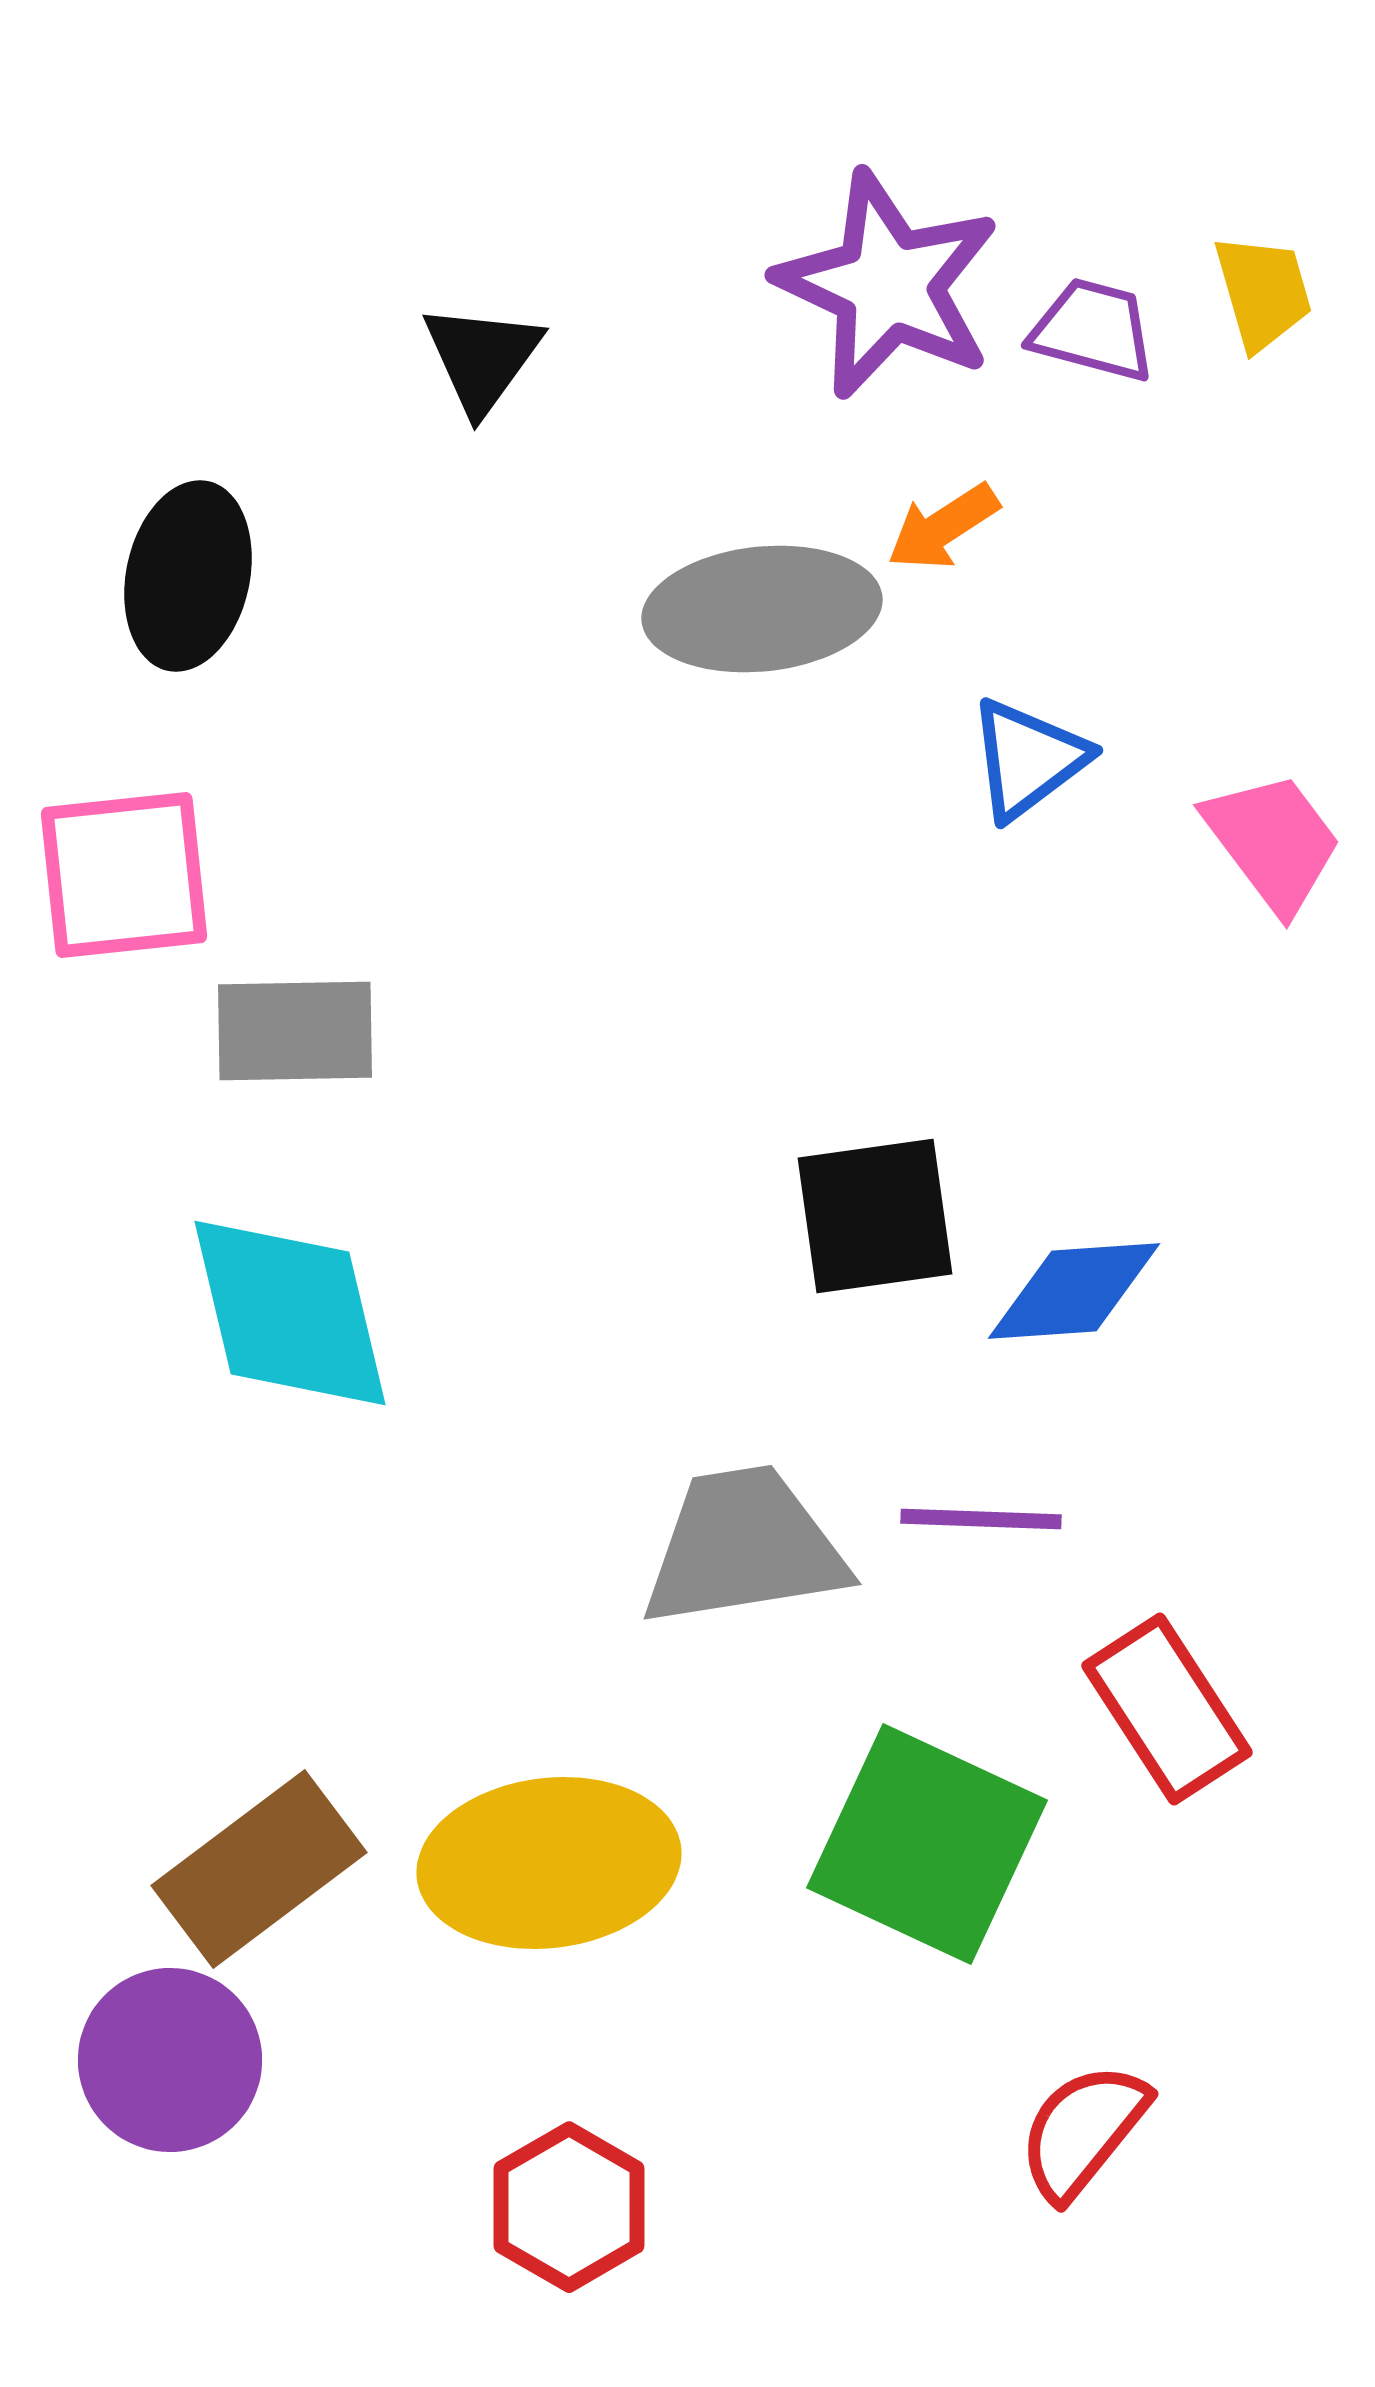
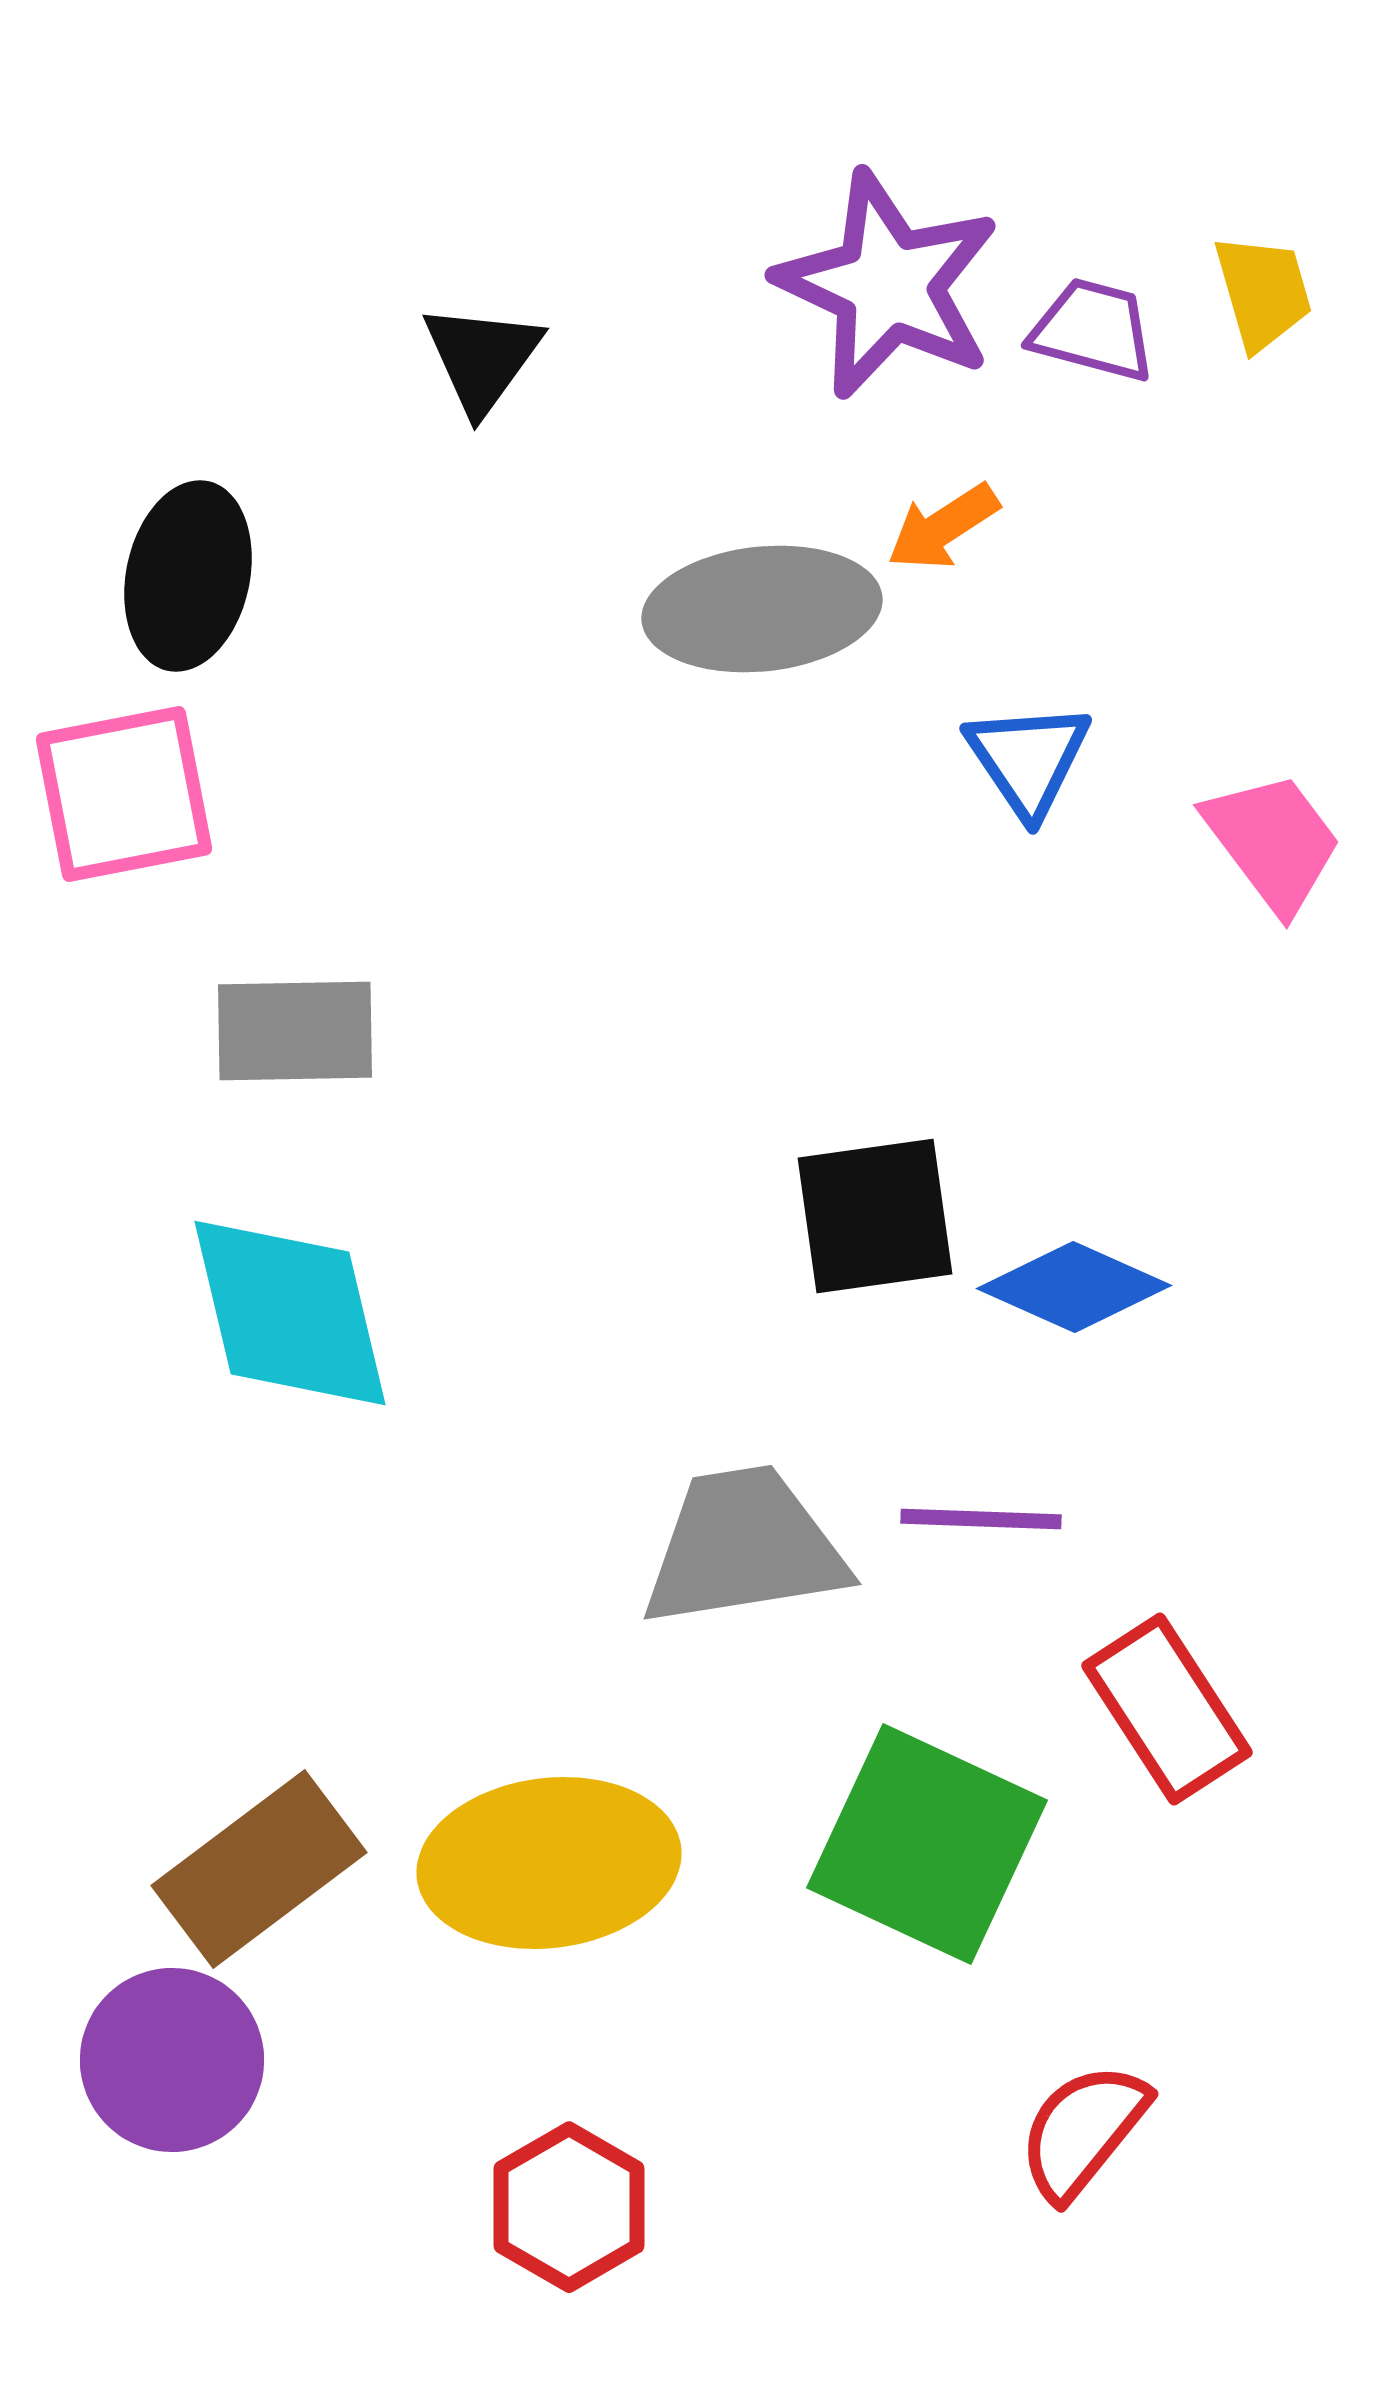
blue triangle: rotated 27 degrees counterclockwise
pink square: moved 81 px up; rotated 5 degrees counterclockwise
blue diamond: moved 4 px up; rotated 28 degrees clockwise
purple circle: moved 2 px right
